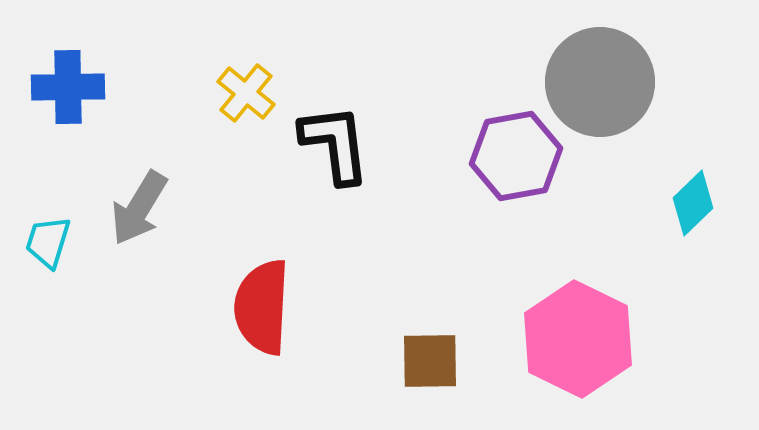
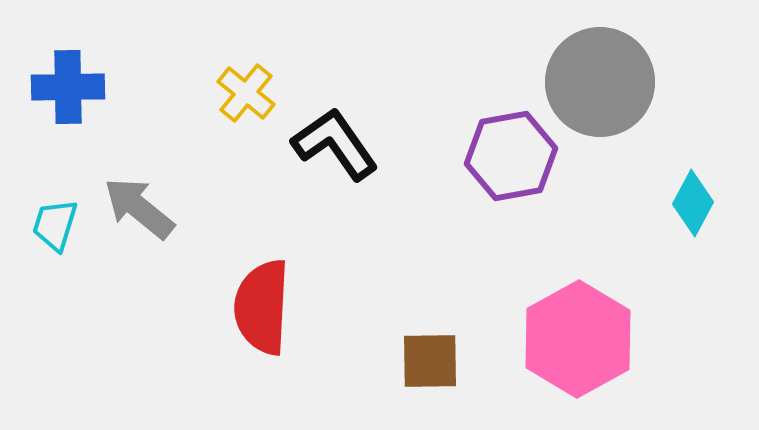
black L-shape: rotated 28 degrees counterclockwise
purple hexagon: moved 5 px left
cyan diamond: rotated 18 degrees counterclockwise
gray arrow: rotated 98 degrees clockwise
cyan trapezoid: moved 7 px right, 17 px up
pink hexagon: rotated 5 degrees clockwise
